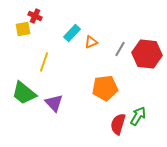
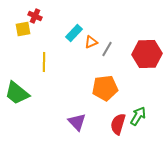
cyan rectangle: moved 2 px right
gray line: moved 13 px left
red hexagon: rotated 8 degrees counterclockwise
yellow line: rotated 18 degrees counterclockwise
green trapezoid: moved 7 px left
purple triangle: moved 23 px right, 19 px down
